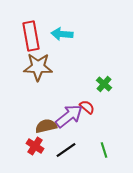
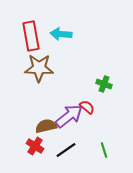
cyan arrow: moved 1 px left
brown star: moved 1 px right, 1 px down
green cross: rotated 21 degrees counterclockwise
